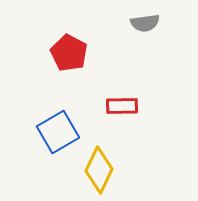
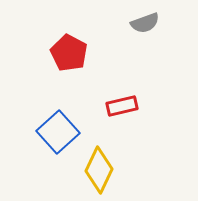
gray semicircle: rotated 12 degrees counterclockwise
red rectangle: rotated 12 degrees counterclockwise
blue square: rotated 12 degrees counterclockwise
